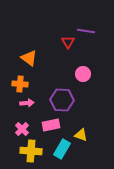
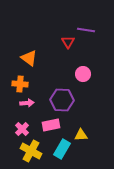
purple line: moved 1 px up
yellow triangle: rotated 24 degrees counterclockwise
yellow cross: rotated 25 degrees clockwise
